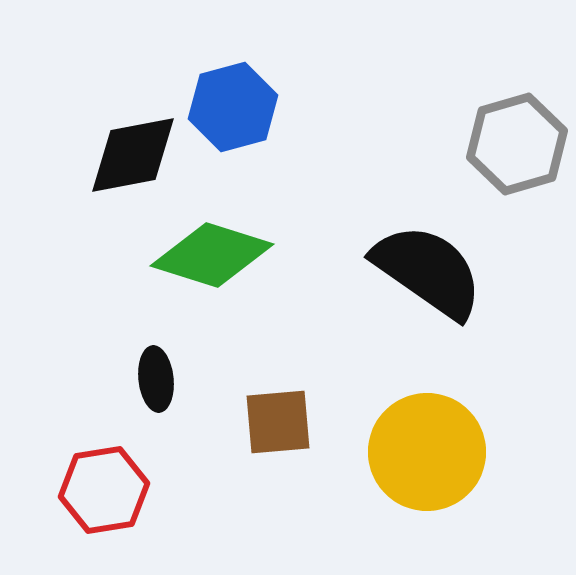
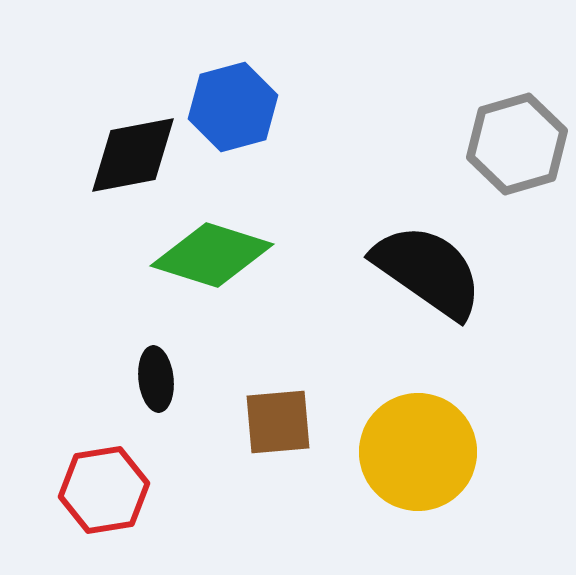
yellow circle: moved 9 px left
